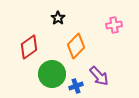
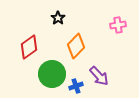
pink cross: moved 4 px right
